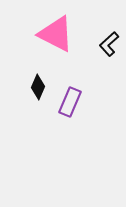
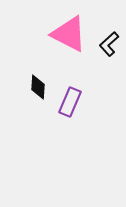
pink triangle: moved 13 px right
black diamond: rotated 20 degrees counterclockwise
